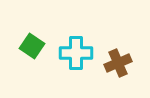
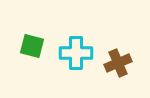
green square: rotated 20 degrees counterclockwise
